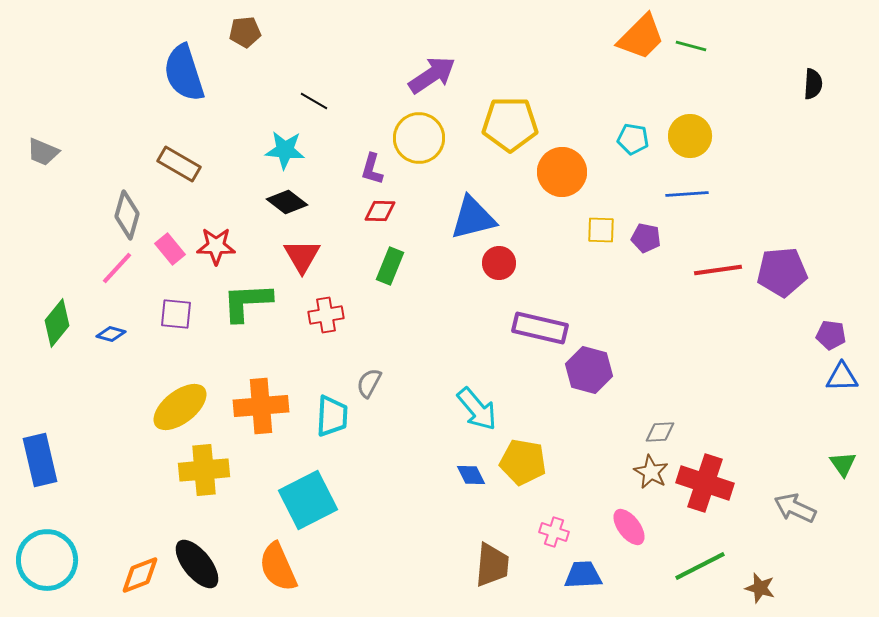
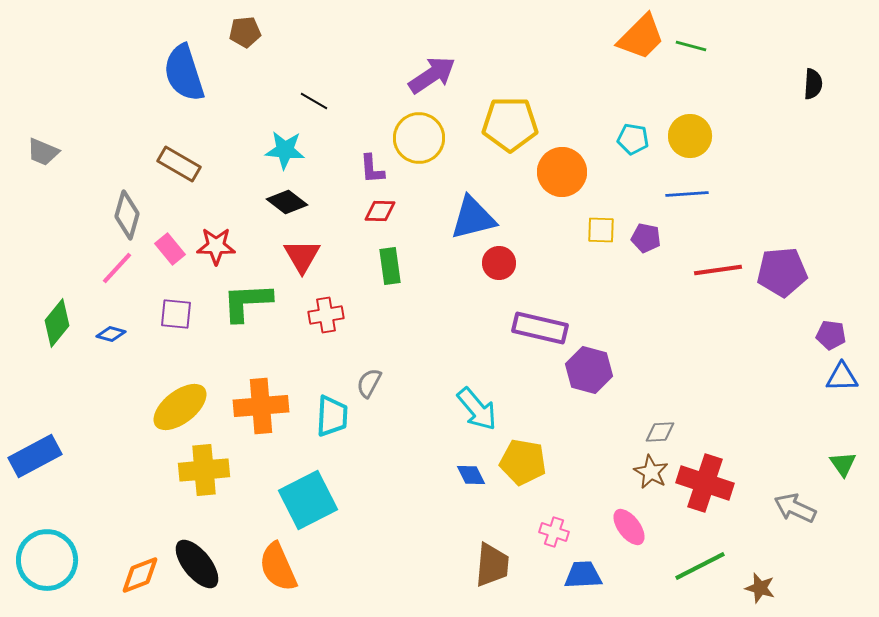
purple L-shape at (372, 169): rotated 20 degrees counterclockwise
green rectangle at (390, 266): rotated 30 degrees counterclockwise
blue rectangle at (40, 460): moved 5 px left, 4 px up; rotated 75 degrees clockwise
